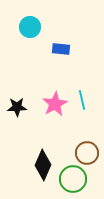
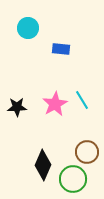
cyan circle: moved 2 px left, 1 px down
cyan line: rotated 18 degrees counterclockwise
brown circle: moved 1 px up
